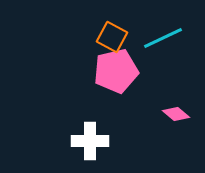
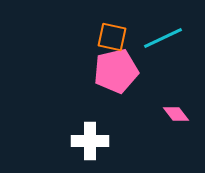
orange square: rotated 16 degrees counterclockwise
pink diamond: rotated 12 degrees clockwise
